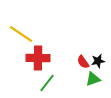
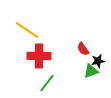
yellow line: moved 6 px right, 4 px up
red cross: moved 1 px right, 2 px up
red semicircle: moved 13 px up
green triangle: moved 2 px left, 8 px up
